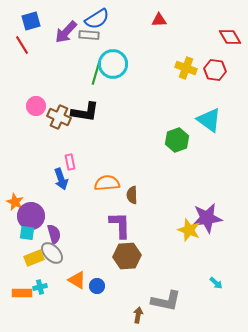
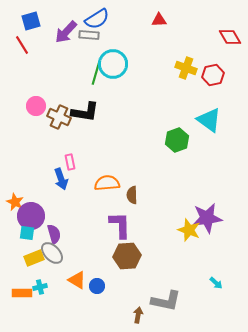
red hexagon: moved 2 px left, 5 px down; rotated 20 degrees counterclockwise
